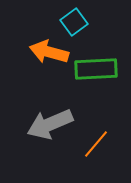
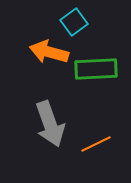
gray arrow: rotated 87 degrees counterclockwise
orange line: rotated 24 degrees clockwise
